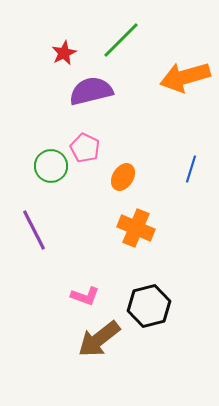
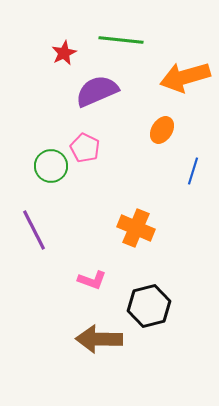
green line: rotated 51 degrees clockwise
purple semicircle: moved 6 px right; rotated 9 degrees counterclockwise
blue line: moved 2 px right, 2 px down
orange ellipse: moved 39 px right, 47 px up
pink L-shape: moved 7 px right, 16 px up
brown arrow: rotated 39 degrees clockwise
